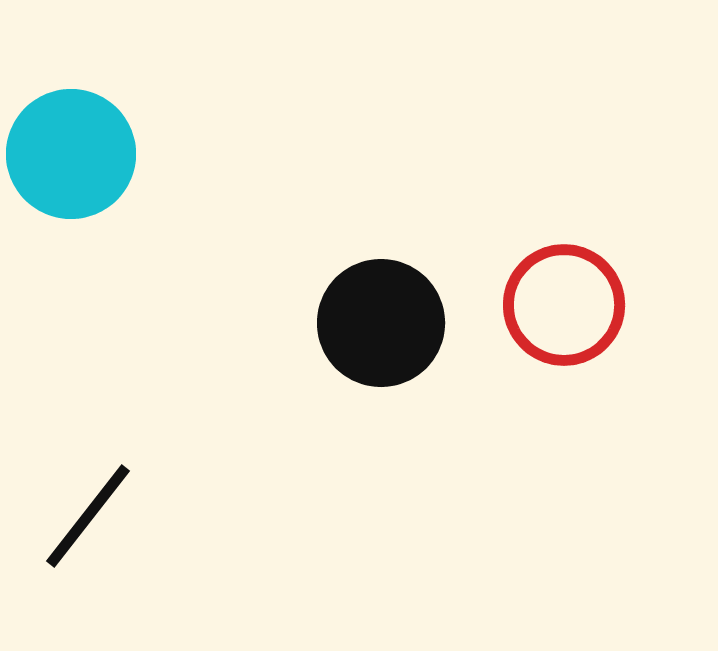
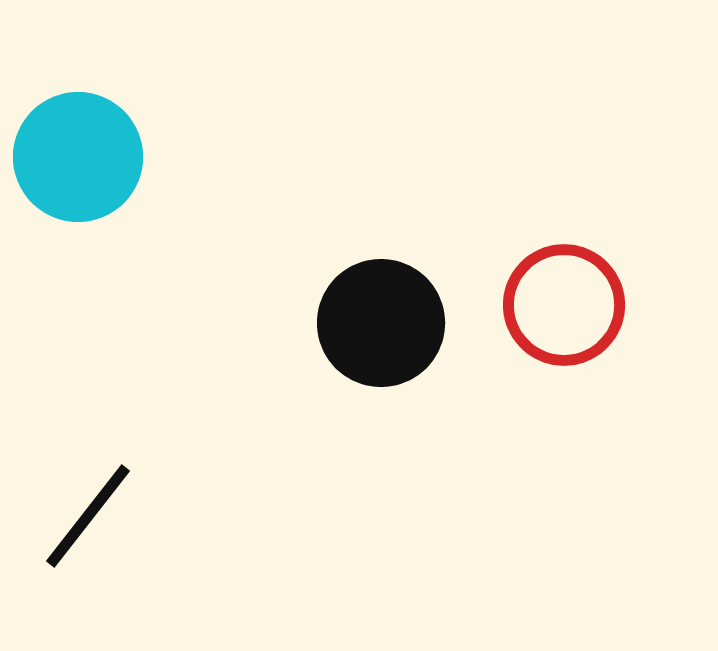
cyan circle: moved 7 px right, 3 px down
